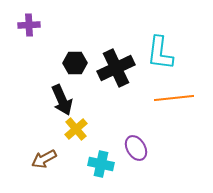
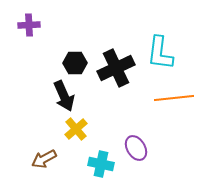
black arrow: moved 2 px right, 4 px up
